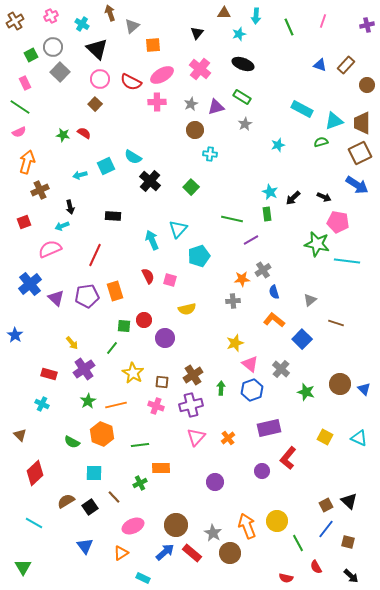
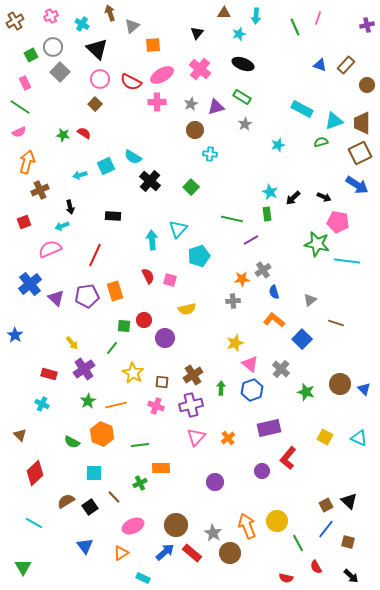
pink line at (323, 21): moved 5 px left, 3 px up
green line at (289, 27): moved 6 px right
cyan arrow at (152, 240): rotated 18 degrees clockwise
